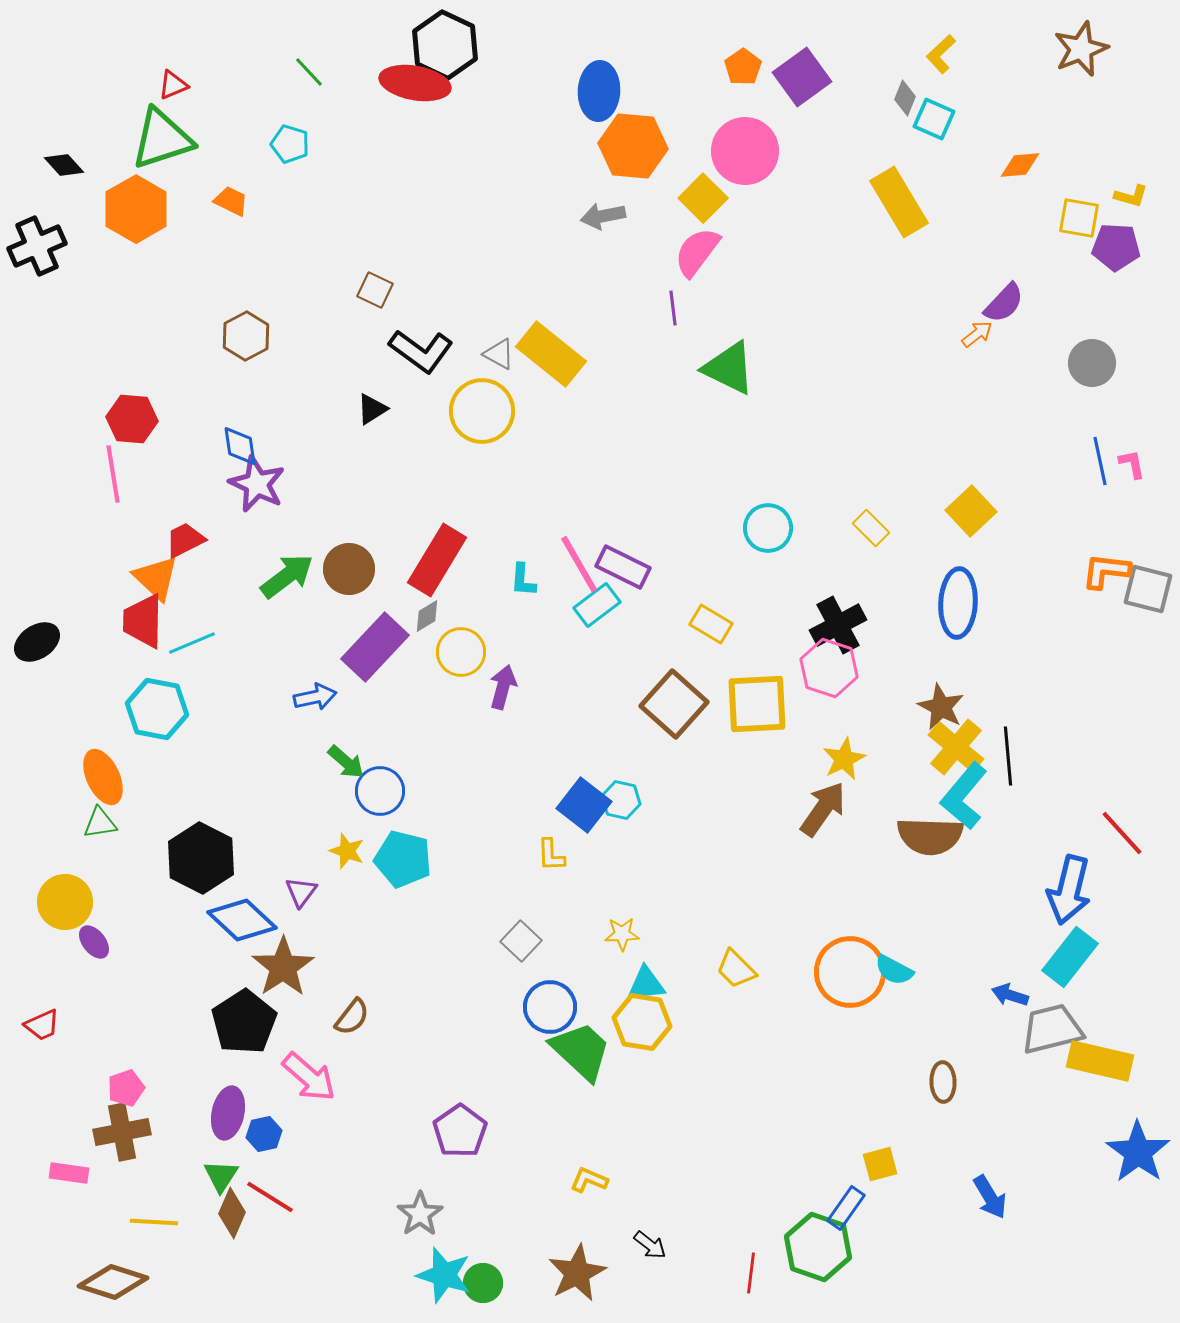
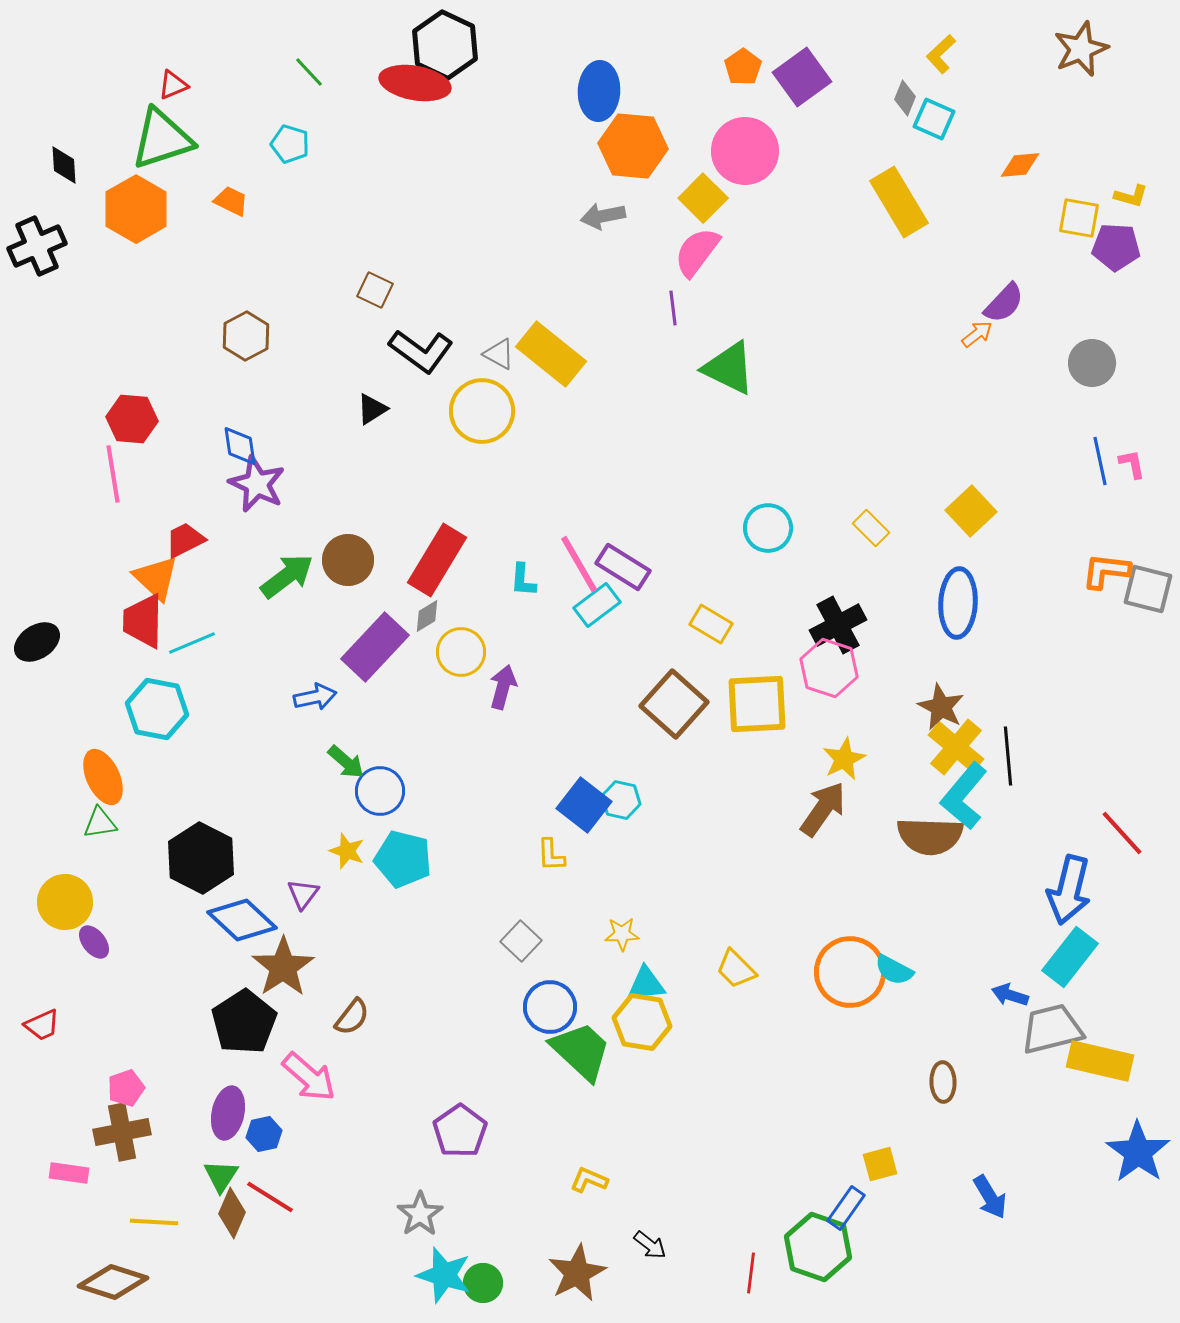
black diamond at (64, 165): rotated 39 degrees clockwise
purple rectangle at (623, 567): rotated 6 degrees clockwise
brown circle at (349, 569): moved 1 px left, 9 px up
purple triangle at (301, 892): moved 2 px right, 2 px down
